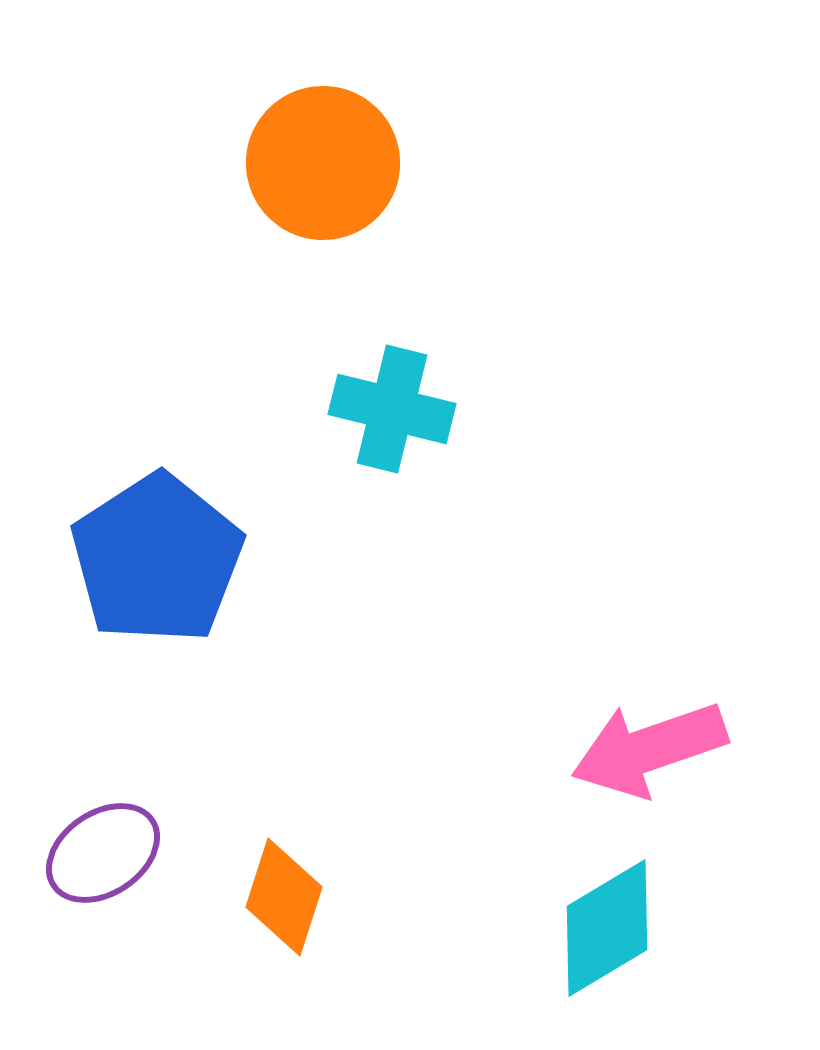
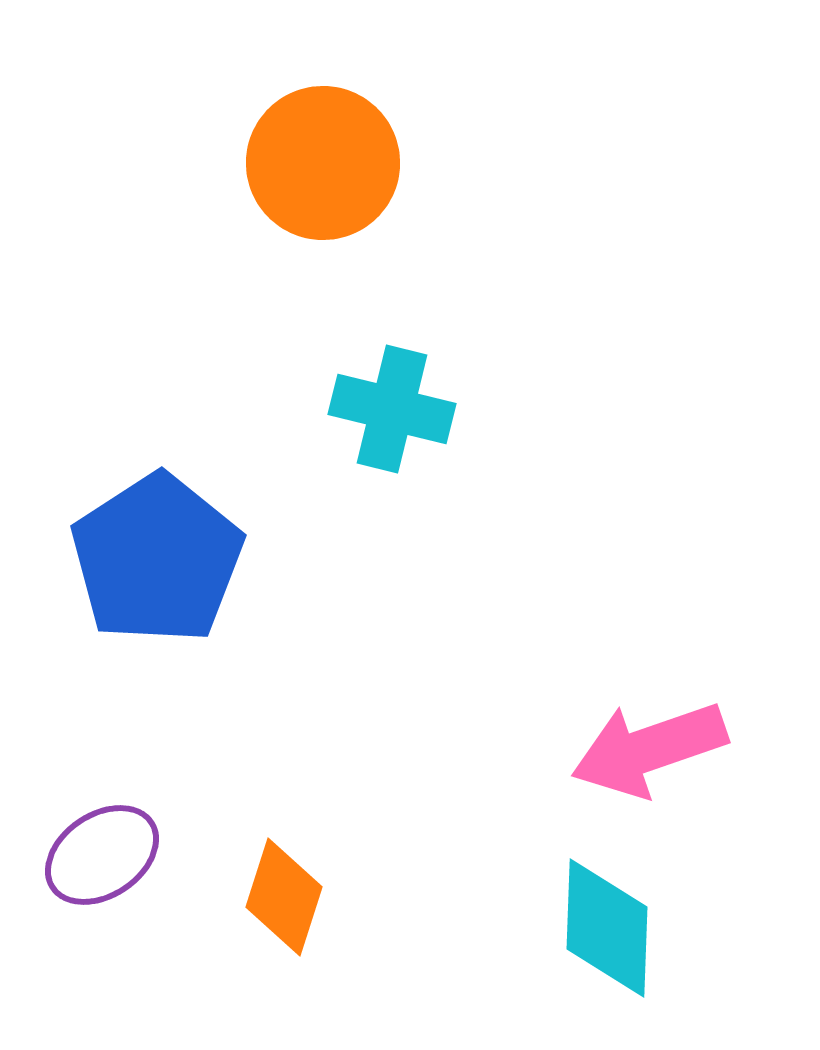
purple ellipse: moved 1 px left, 2 px down
cyan diamond: rotated 57 degrees counterclockwise
